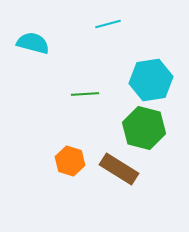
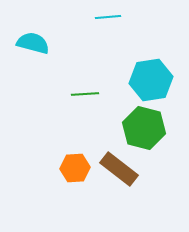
cyan line: moved 7 px up; rotated 10 degrees clockwise
orange hexagon: moved 5 px right, 7 px down; rotated 20 degrees counterclockwise
brown rectangle: rotated 6 degrees clockwise
